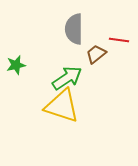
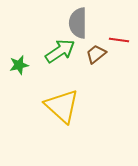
gray semicircle: moved 4 px right, 6 px up
green star: moved 3 px right
green arrow: moved 7 px left, 27 px up
yellow triangle: rotated 24 degrees clockwise
